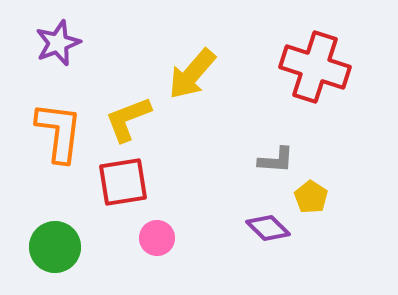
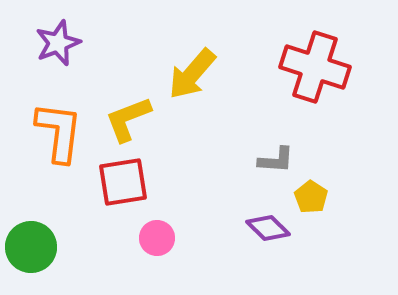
green circle: moved 24 px left
